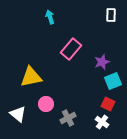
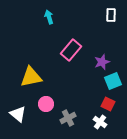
cyan arrow: moved 1 px left
pink rectangle: moved 1 px down
white cross: moved 2 px left
